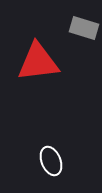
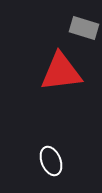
red triangle: moved 23 px right, 10 px down
